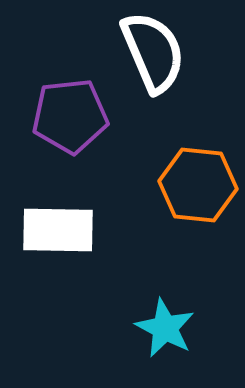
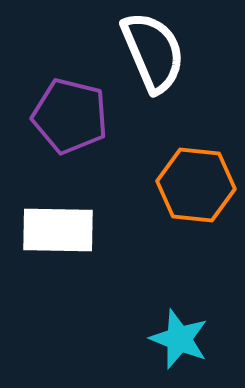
purple pentagon: rotated 20 degrees clockwise
orange hexagon: moved 2 px left
cyan star: moved 14 px right, 11 px down; rotated 6 degrees counterclockwise
